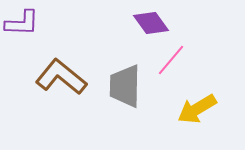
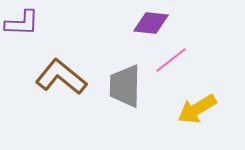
purple diamond: rotated 48 degrees counterclockwise
pink line: rotated 12 degrees clockwise
